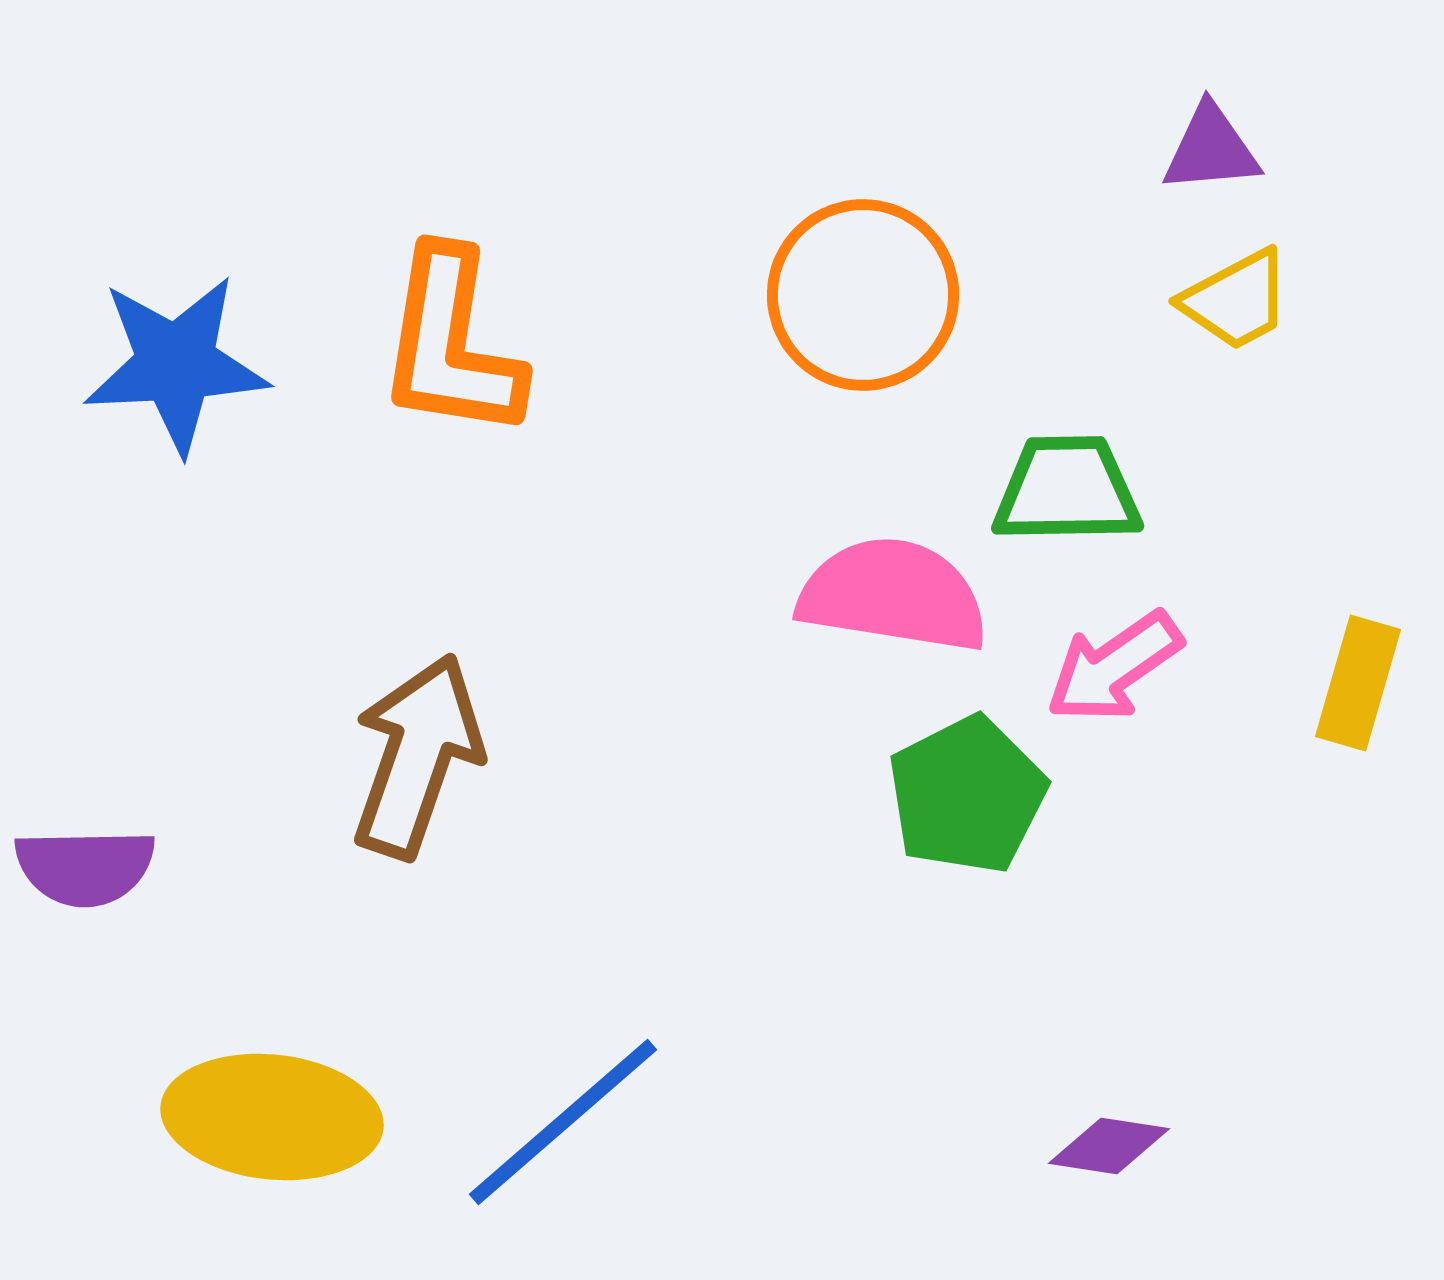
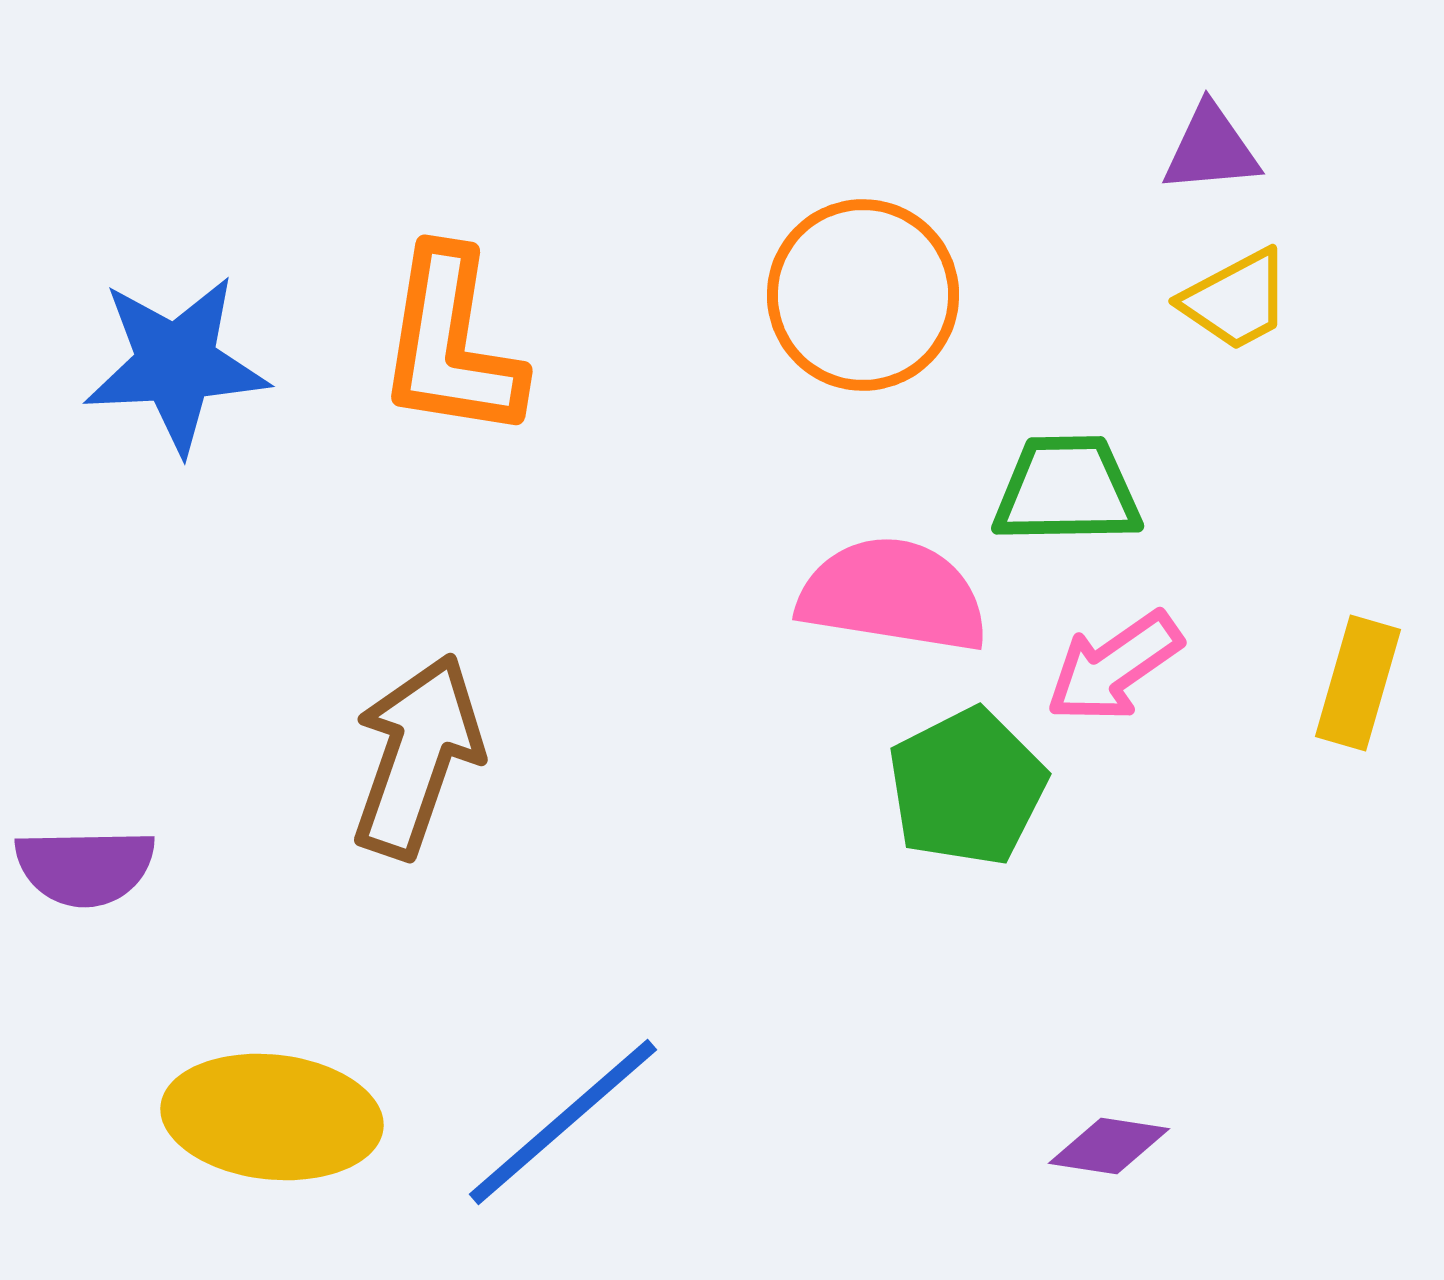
green pentagon: moved 8 px up
